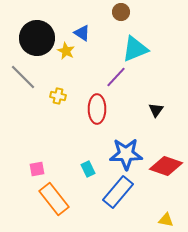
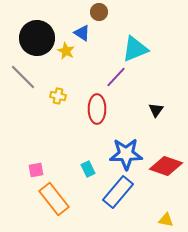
brown circle: moved 22 px left
pink square: moved 1 px left, 1 px down
